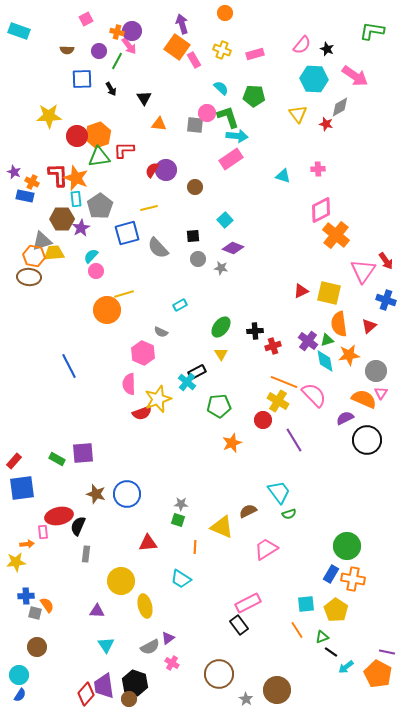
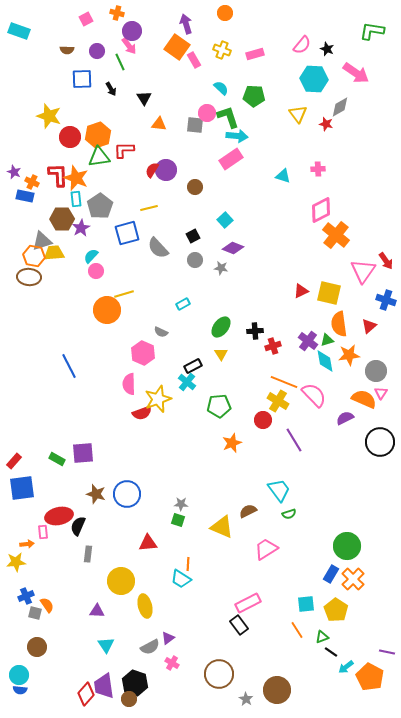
purple arrow at (182, 24): moved 4 px right
orange cross at (117, 32): moved 19 px up
purple circle at (99, 51): moved 2 px left
green line at (117, 61): moved 3 px right, 1 px down; rotated 54 degrees counterclockwise
pink arrow at (355, 76): moved 1 px right, 3 px up
yellow star at (49, 116): rotated 20 degrees clockwise
red circle at (77, 136): moved 7 px left, 1 px down
black square at (193, 236): rotated 24 degrees counterclockwise
gray circle at (198, 259): moved 3 px left, 1 px down
cyan rectangle at (180, 305): moved 3 px right, 1 px up
black rectangle at (197, 372): moved 4 px left, 6 px up
black circle at (367, 440): moved 13 px right, 2 px down
cyan trapezoid at (279, 492): moved 2 px up
orange line at (195, 547): moved 7 px left, 17 px down
gray rectangle at (86, 554): moved 2 px right
orange cross at (353, 579): rotated 35 degrees clockwise
blue cross at (26, 596): rotated 21 degrees counterclockwise
orange pentagon at (378, 674): moved 8 px left, 3 px down
blue semicircle at (20, 695): moved 5 px up; rotated 64 degrees clockwise
